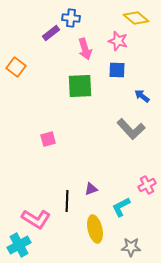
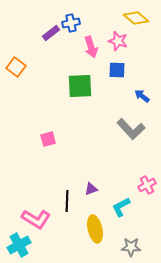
blue cross: moved 5 px down; rotated 18 degrees counterclockwise
pink arrow: moved 6 px right, 2 px up
